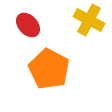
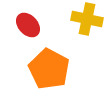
yellow cross: moved 2 px left, 1 px up; rotated 16 degrees counterclockwise
